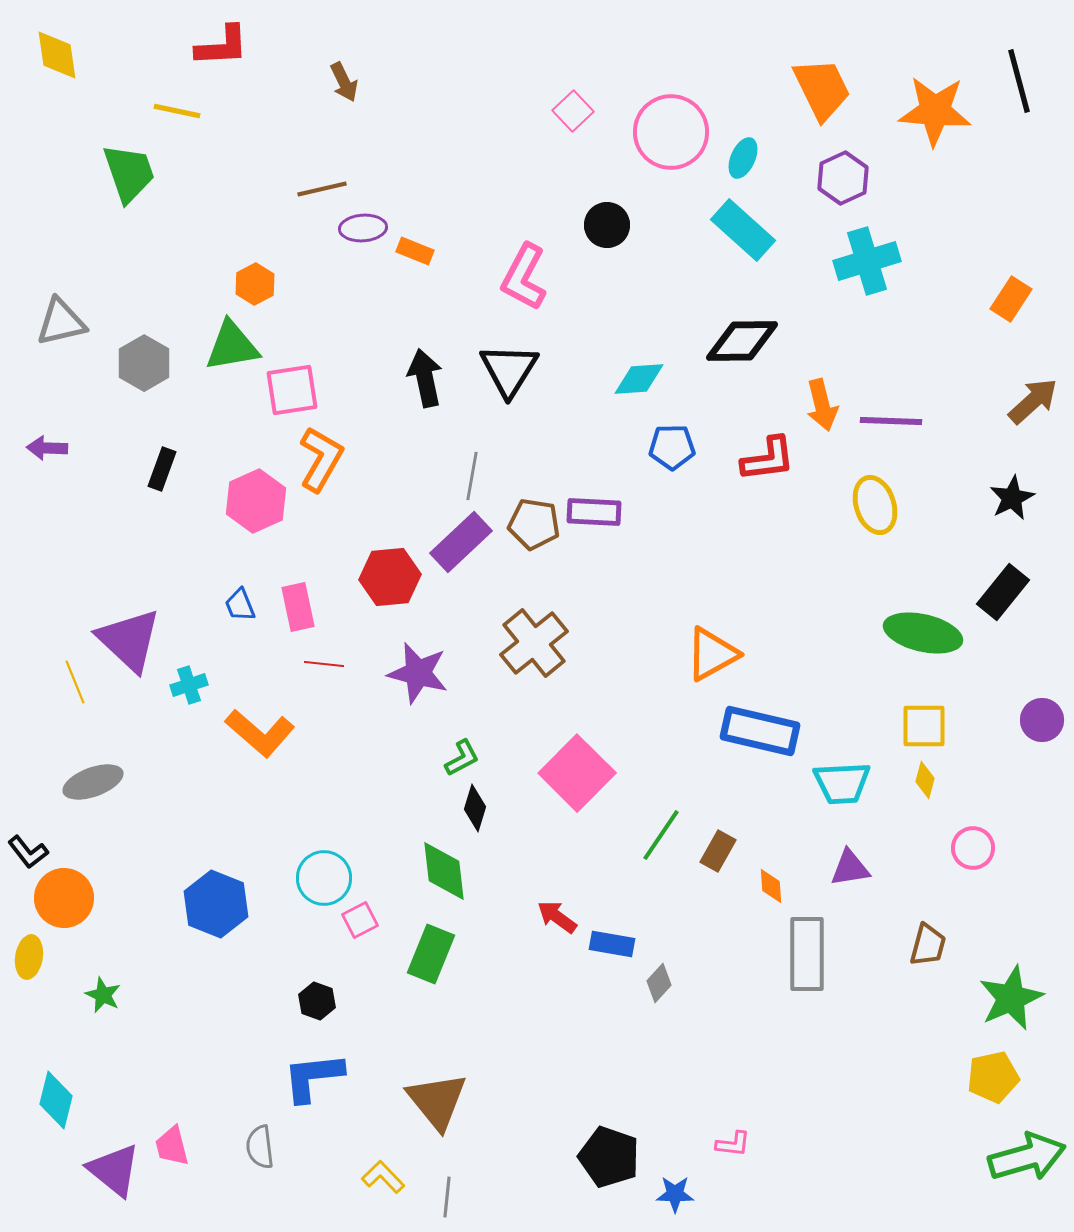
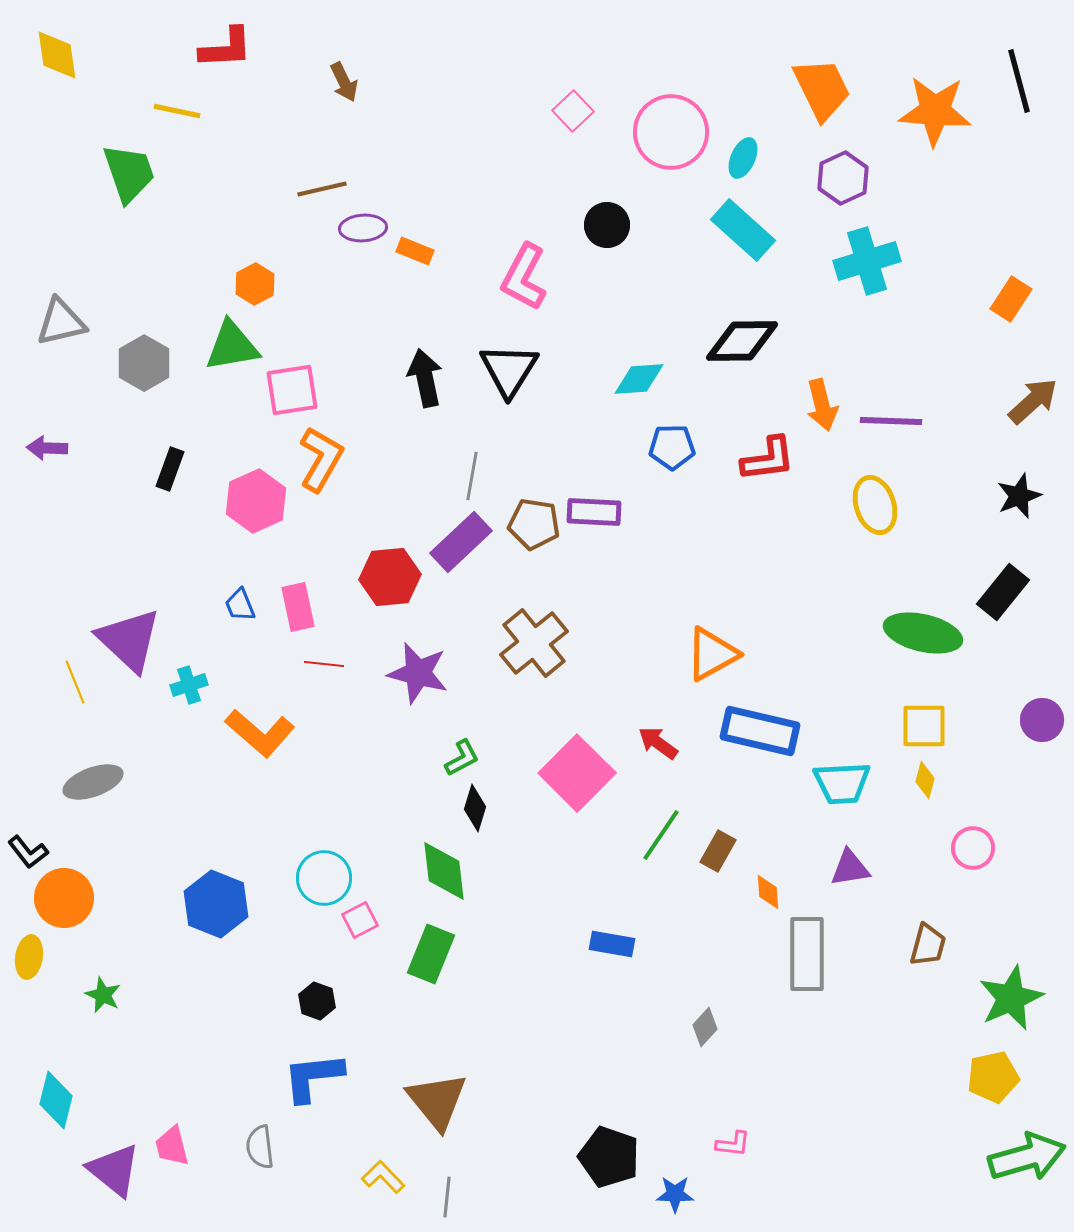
red L-shape at (222, 46): moved 4 px right, 2 px down
black rectangle at (162, 469): moved 8 px right
black star at (1012, 498): moved 7 px right, 2 px up; rotated 6 degrees clockwise
orange diamond at (771, 886): moved 3 px left, 6 px down
red arrow at (557, 917): moved 101 px right, 174 px up
gray diamond at (659, 983): moved 46 px right, 44 px down
